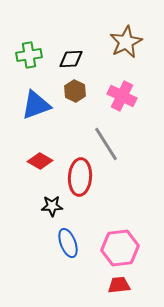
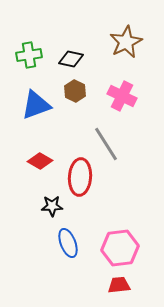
black diamond: rotated 15 degrees clockwise
